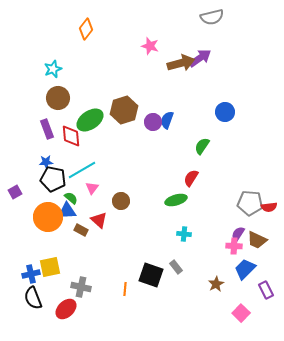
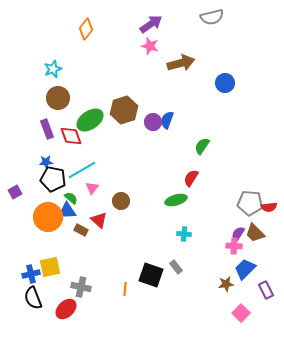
purple arrow at (200, 58): moved 49 px left, 34 px up
blue circle at (225, 112): moved 29 px up
red diamond at (71, 136): rotated 15 degrees counterclockwise
brown trapezoid at (257, 240): moved 2 px left, 7 px up; rotated 20 degrees clockwise
brown star at (216, 284): moved 10 px right; rotated 21 degrees clockwise
